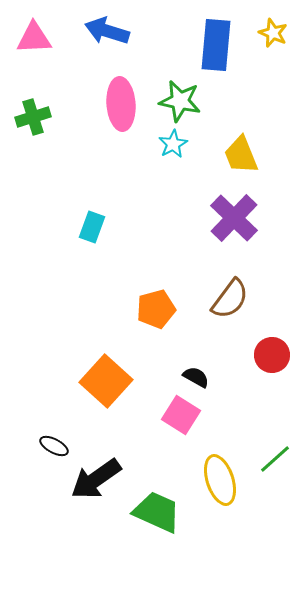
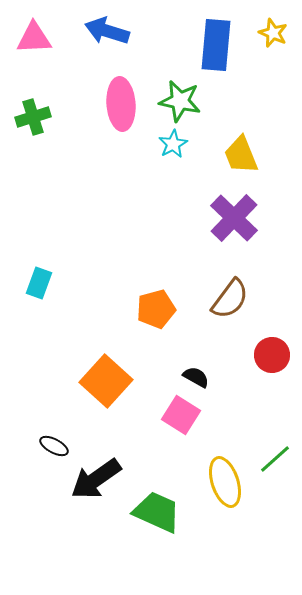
cyan rectangle: moved 53 px left, 56 px down
yellow ellipse: moved 5 px right, 2 px down
